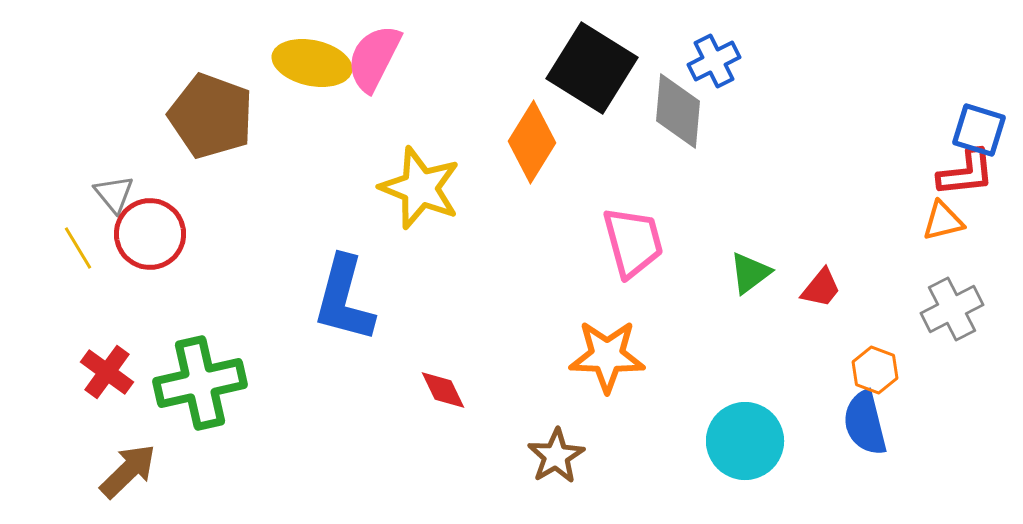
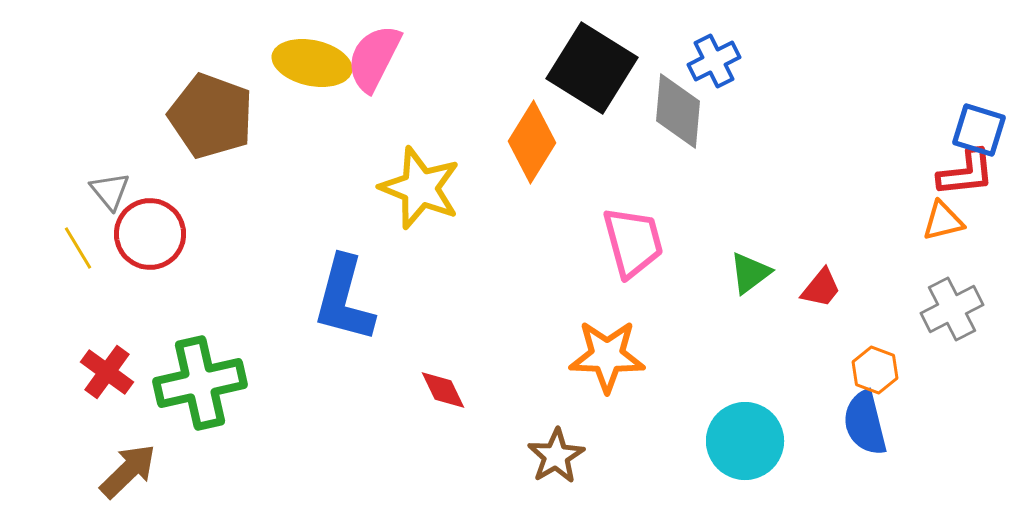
gray triangle: moved 4 px left, 3 px up
